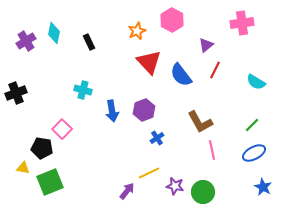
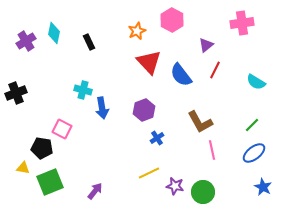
blue arrow: moved 10 px left, 3 px up
pink square: rotated 18 degrees counterclockwise
blue ellipse: rotated 10 degrees counterclockwise
purple arrow: moved 32 px left
